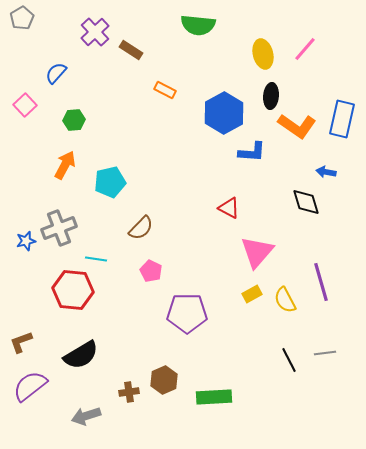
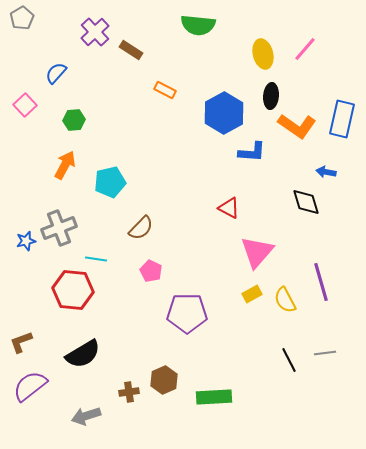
black semicircle: moved 2 px right, 1 px up
